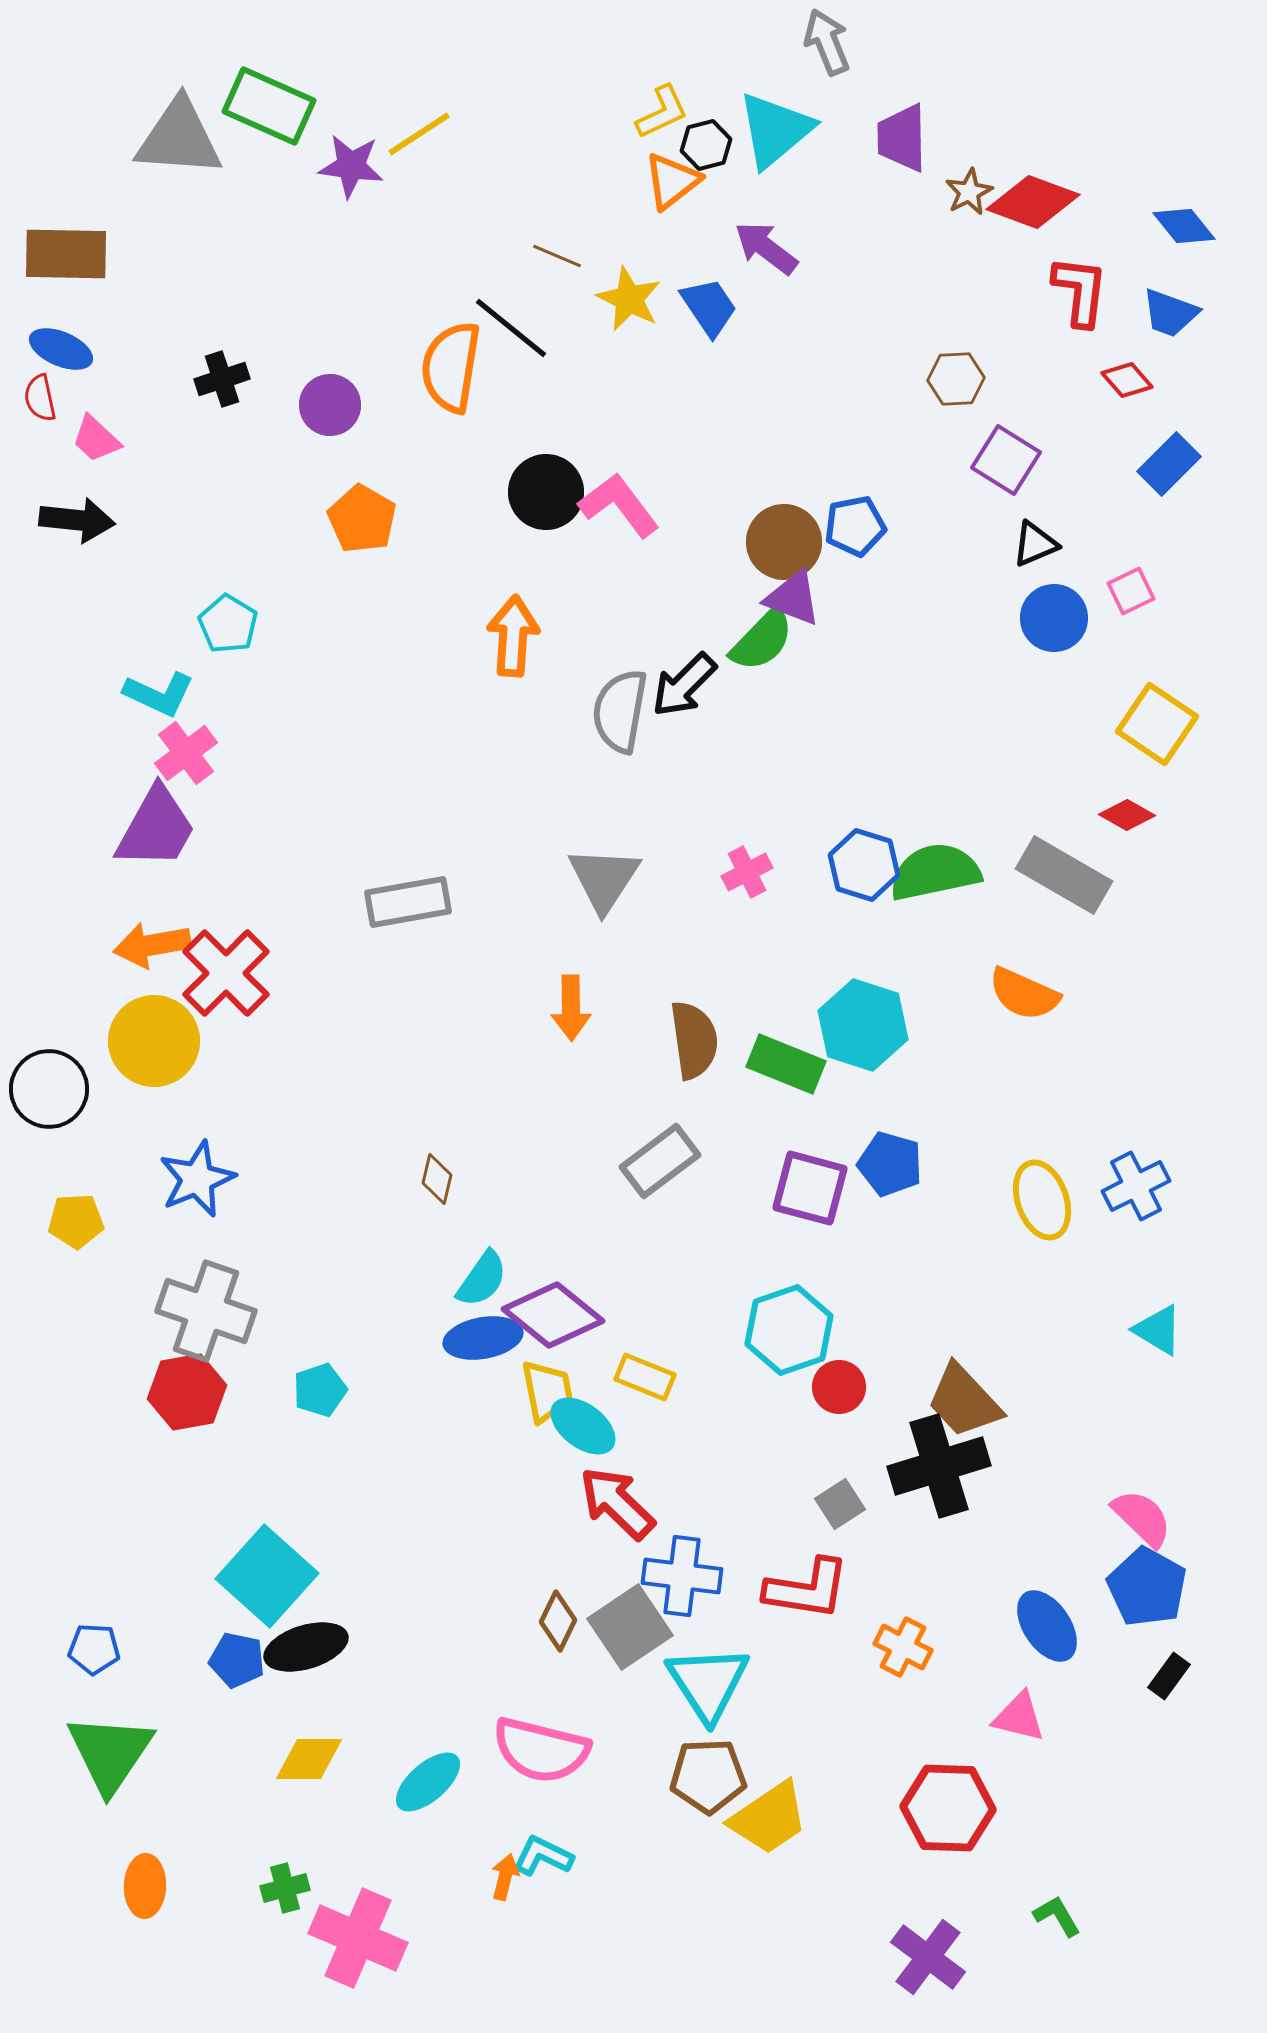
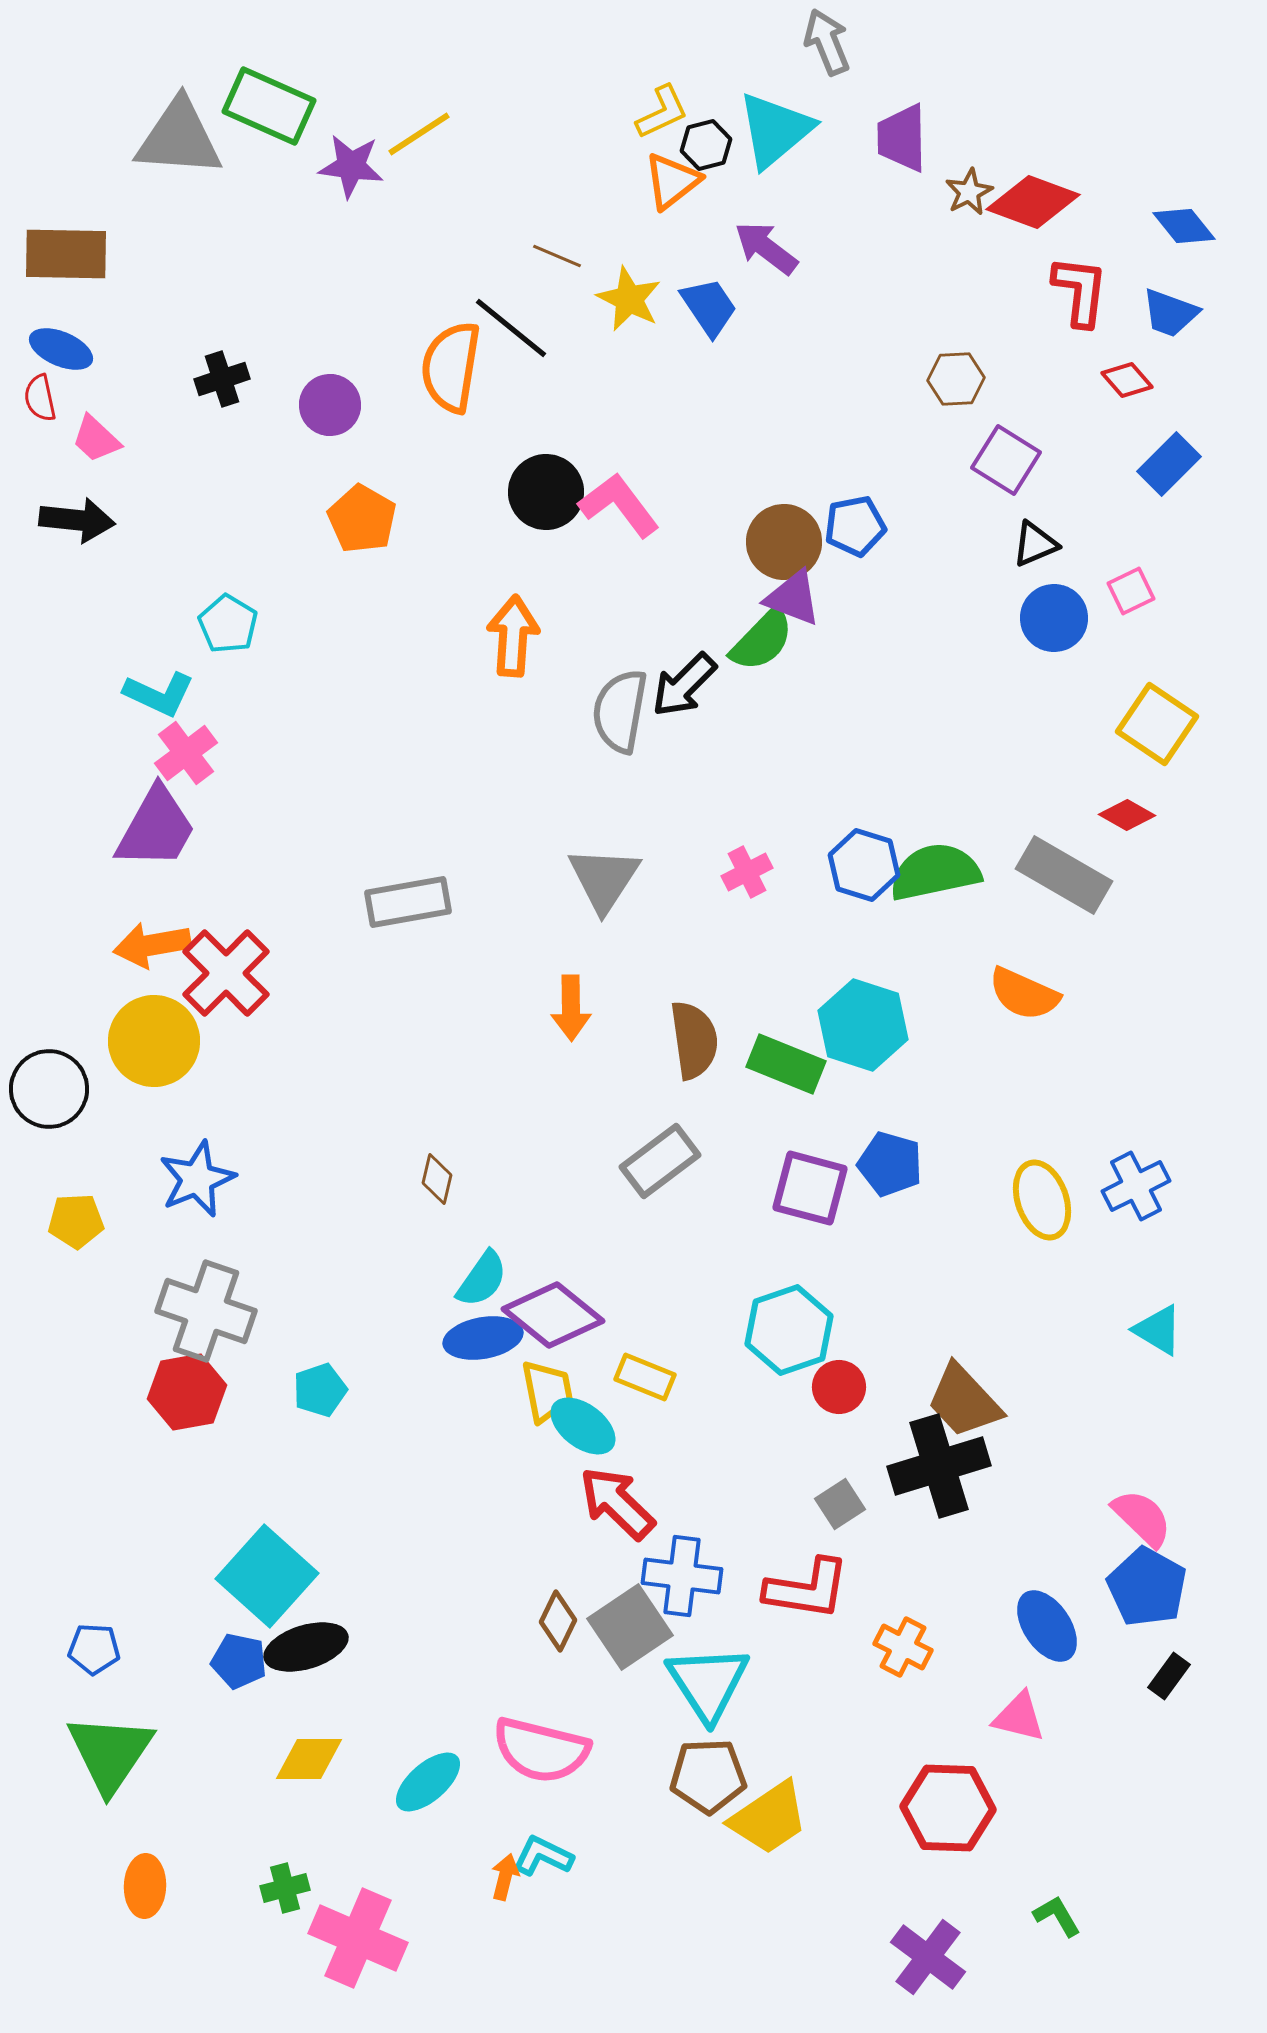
blue pentagon at (237, 1660): moved 2 px right, 1 px down
